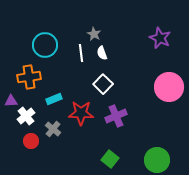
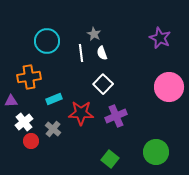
cyan circle: moved 2 px right, 4 px up
white cross: moved 2 px left, 6 px down
green circle: moved 1 px left, 8 px up
